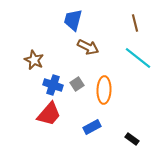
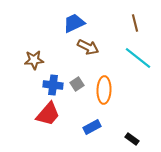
blue trapezoid: moved 1 px right, 3 px down; rotated 50 degrees clockwise
brown star: rotated 30 degrees counterclockwise
blue cross: rotated 12 degrees counterclockwise
red trapezoid: moved 1 px left
